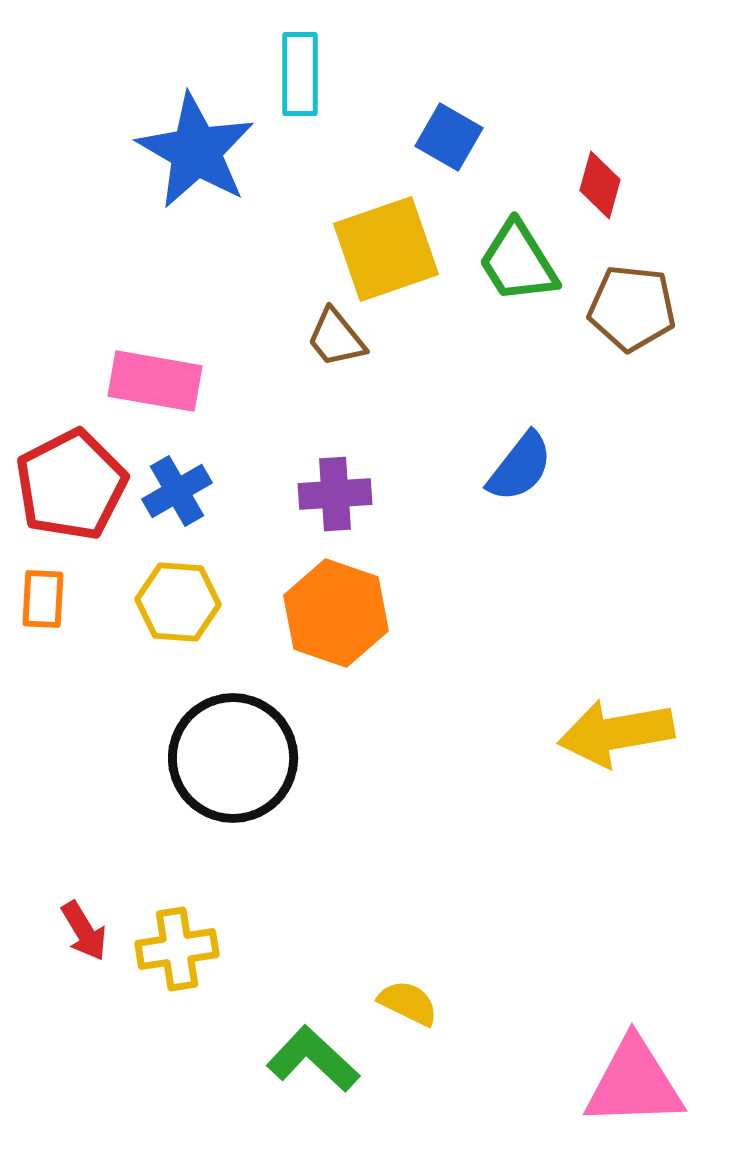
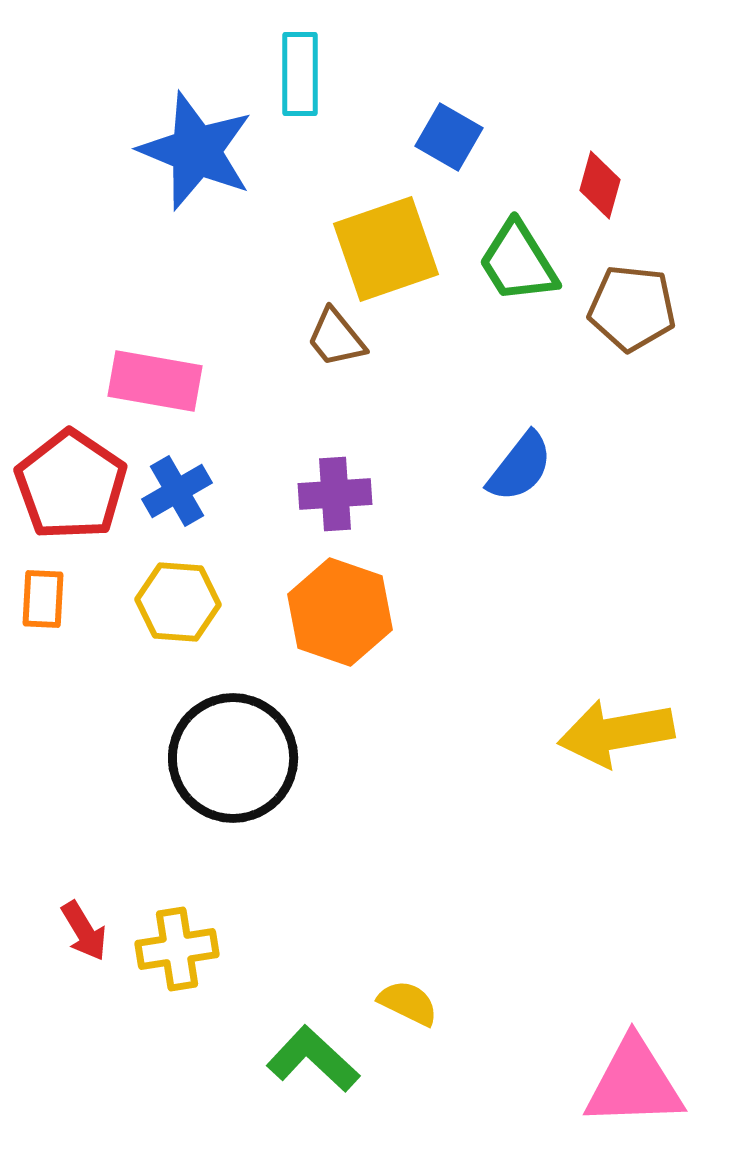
blue star: rotated 8 degrees counterclockwise
red pentagon: rotated 11 degrees counterclockwise
orange hexagon: moved 4 px right, 1 px up
